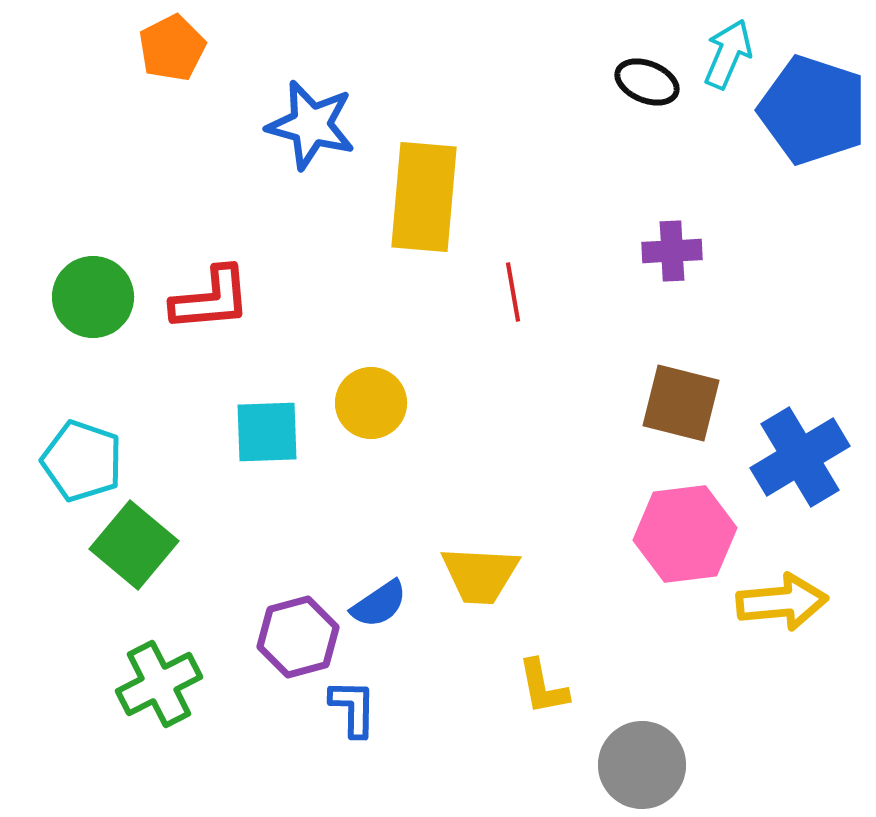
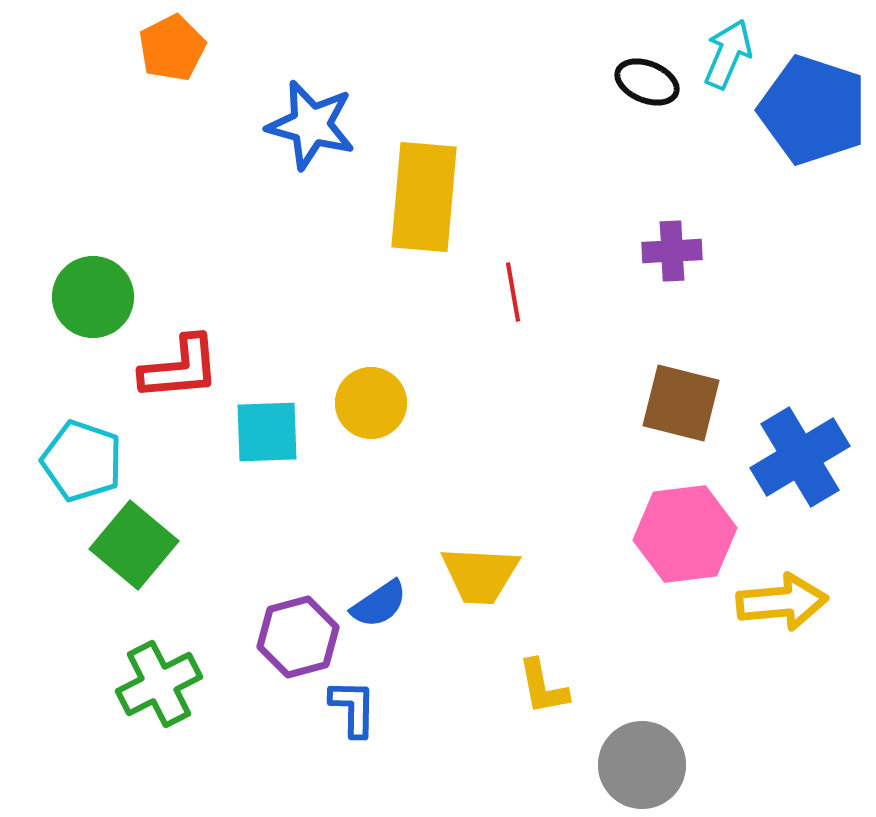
red L-shape: moved 31 px left, 69 px down
